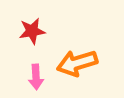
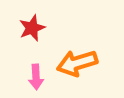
red star: moved 3 px up; rotated 12 degrees counterclockwise
